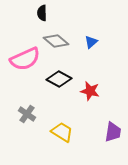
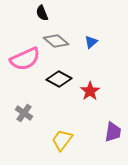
black semicircle: rotated 21 degrees counterclockwise
red star: rotated 24 degrees clockwise
gray cross: moved 3 px left, 1 px up
yellow trapezoid: moved 8 px down; rotated 85 degrees counterclockwise
